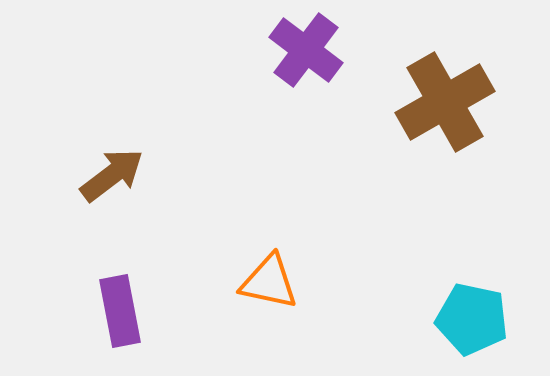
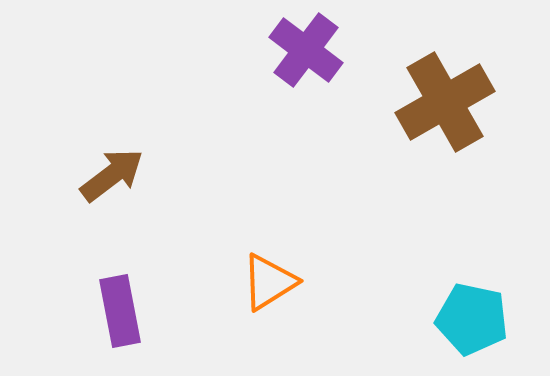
orange triangle: rotated 44 degrees counterclockwise
